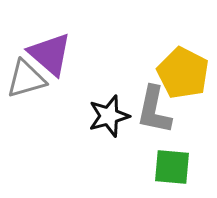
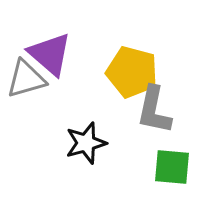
yellow pentagon: moved 51 px left, 1 px up; rotated 12 degrees counterclockwise
black star: moved 23 px left, 27 px down
